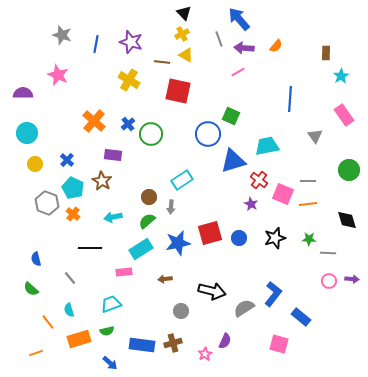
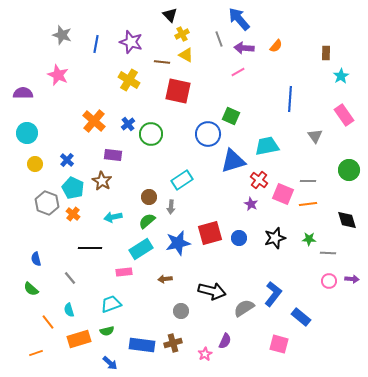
black triangle at (184, 13): moved 14 px left, 2 px down
